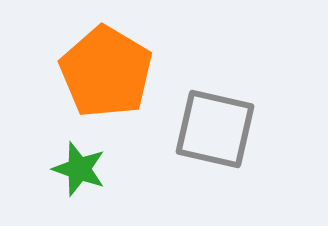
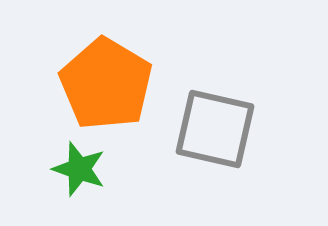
orange pentagon: moved 12 px down
